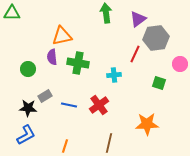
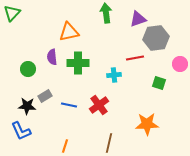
green triangle: rotated 48 degrees counterclockwise
purple triangle: rotated 18 degrees clockwise
orange triangle: moved 7 px right, 4 px up
red line: moved 4 px down; rotated 54 degrees clockwise
green cross: rotated 10 degrees counterclockwise
black star: moved 1 px left, 2 px up
blue L-shape: moved 5 px left, 4 px up; rotated 95 degrees clockwise
